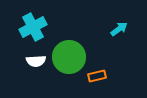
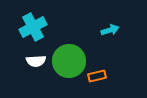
cyan arrow: moved 9 px left, 1 px down; rotated 18 degrees clockwise
green circle: moved 4 px down
